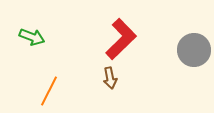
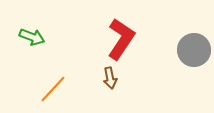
red L-shape: rotated 12 degrees counterclockwise
orange line: moved 4 px right, 2 px up; rotated 16 degrees clockwise
